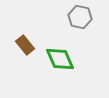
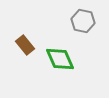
gray hexagon: moved 3 px right, 4 px down
